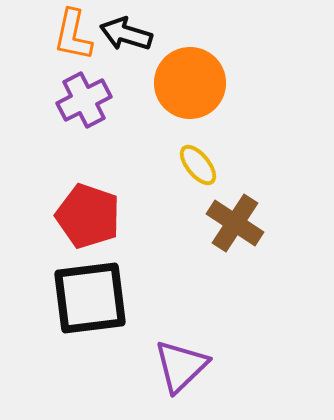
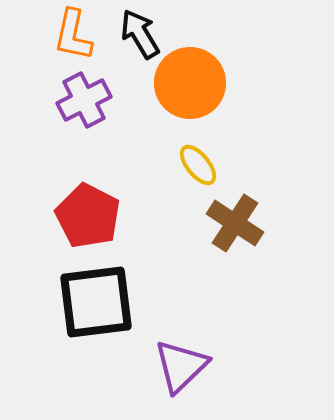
black arrow: moved 14 px right; rotated 42 degrees clockwise
red pentagon: rotated 8 degrees clockwise
black square: moved 6 px right, 4 px down
